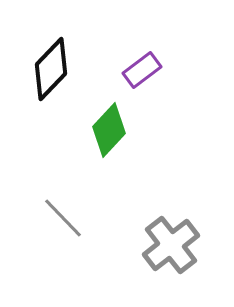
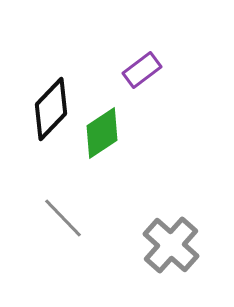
black diamond: moved 40 px down
green diamond: moved 7 px left, 3 px down; rotated 14 degrees clockwise
gray cross: rotated 10 degrees counterclockwise
